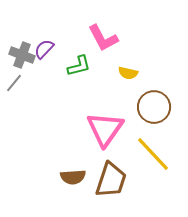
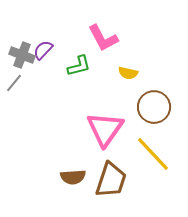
purple semicircle: moved 1 px left, 1 px down
